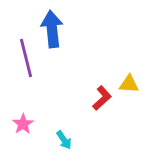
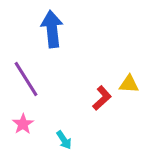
purple line: moved 21 px down; rotated 18 degrees counterclockwise
